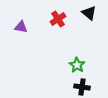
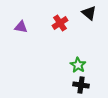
red cross: moved 2 px right, 4 px down
green star: moved 1 px right
black cross: moved 1 px left, 2 px up
